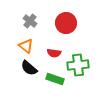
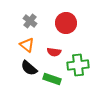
orange triangle: moved 1 px right, 1 px up
red semicircle: moved 1 px up
green rectangle: moved 3 px left
